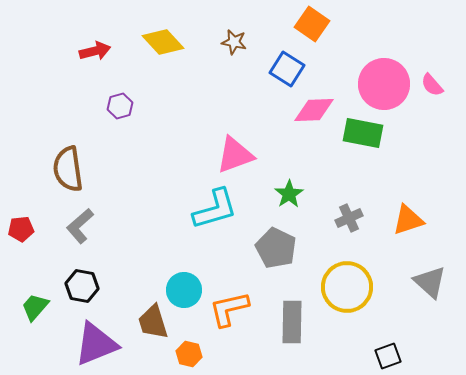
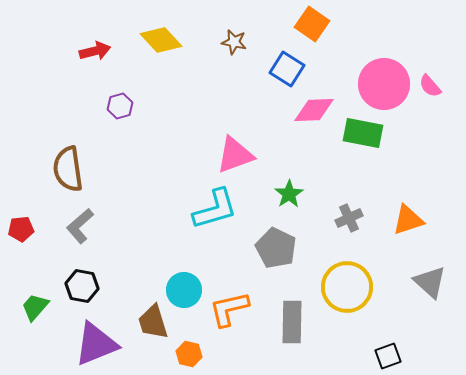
yellow diamond: moved 2 px left, 2 px up
pink semicircle: moved 2 px left, 1 px down
